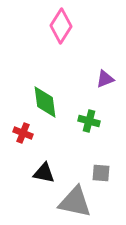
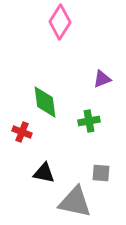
pink diamond: moved 1 px left, 4 px up
purple triangle: moved 3 px left
green cross: rotated 25 degrees counterclockwise
red cross: moved 1 px left, 1 px up
